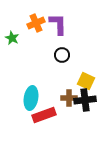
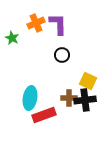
yellow square: moved 2 px right
cyan ellipse: moved 1 px left
